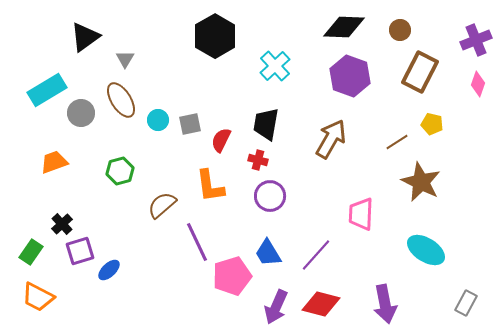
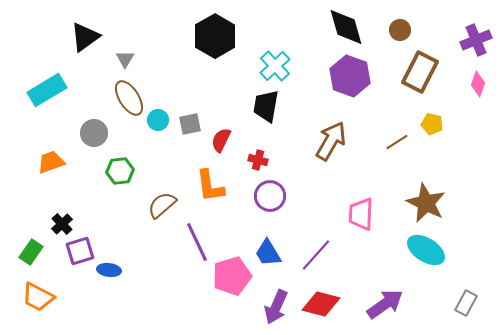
black diamond at (344, 27): moved 2 px right; rotated 72 degrees clockwise
brown ellipse at (121, 100): moved 8 px right, 2 px up
gray circle at (81, 113): moved 13 px right, 20 px down
black trapezoid at (266, 124): moved 18 px up
brown arrow at (331, 139): moved 2 px down
orange trapezoid at (54, 162): moved 3 px left
green hexagon at (120, 171): rotated 8 degrees clockwise
brown star at (421, 182): moved 5 px right, 21 px down
blue ellipse at (109, 270): rotated 50 degrees clockwise
purple arrow at (385, 304): rotated 114 degrees counterclockwise
